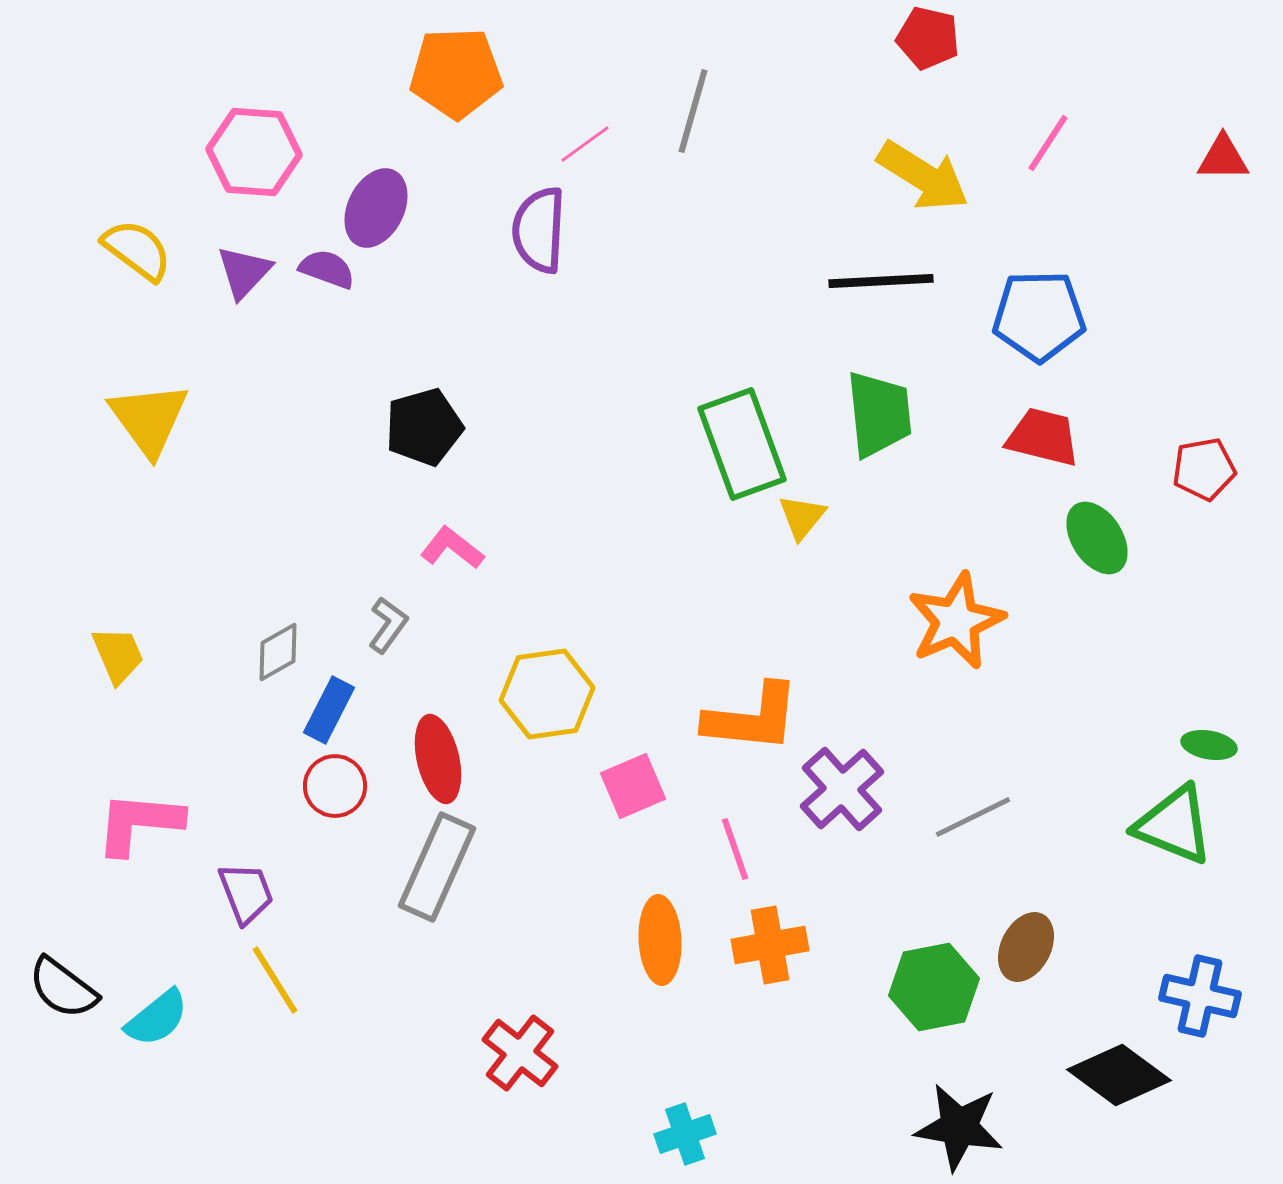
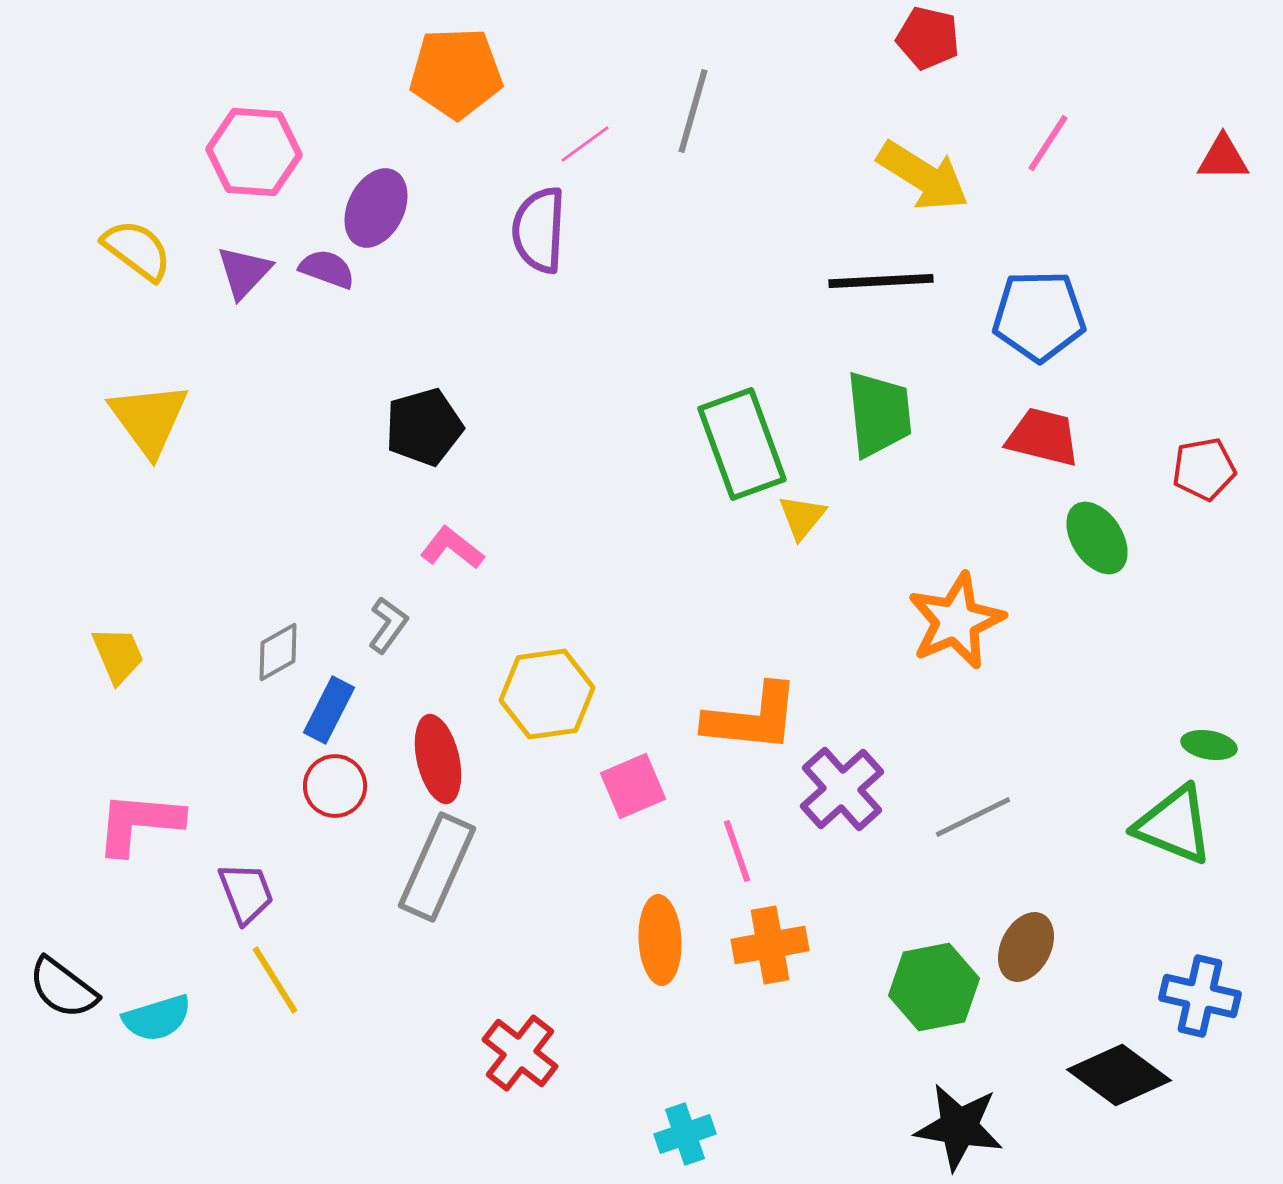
pink line at (735, 849): moved 2 px right, 2 px down
cyan semicircle at (157, 1018): rotated 22 degrees clockwise
